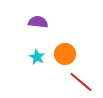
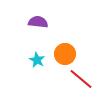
cyan star: moved 3 px down
red line: moved 3 px up
